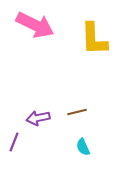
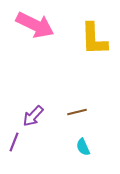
purple arrow: moved 5 px left, 2 px up; rotated 35 degrees counterclockwise
